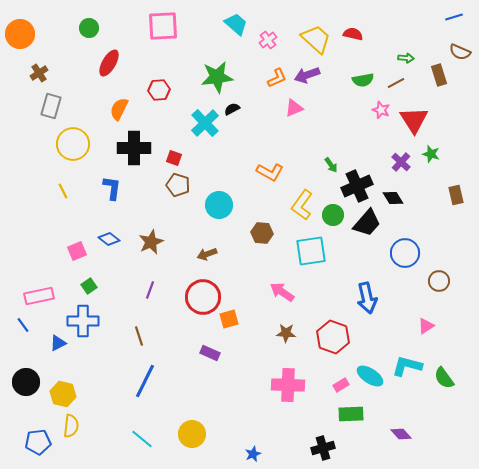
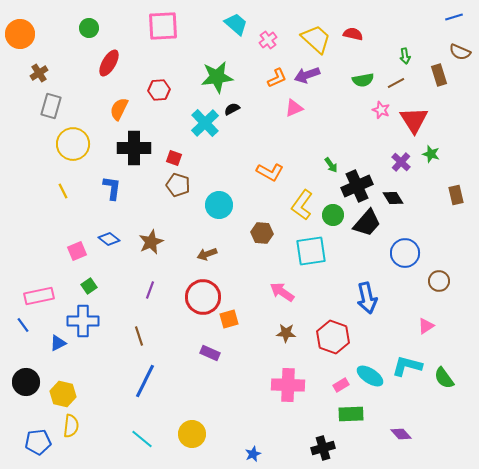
green arrow at (406, 58): moved 1 px left, 2 px up; rotated 77 degrees clockwise
